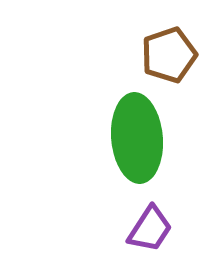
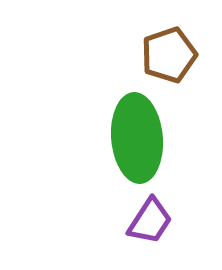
purple trapezoid: moved 8 px up
